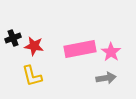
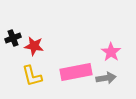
pink rectangle: moved 4 px left, 23 px down
